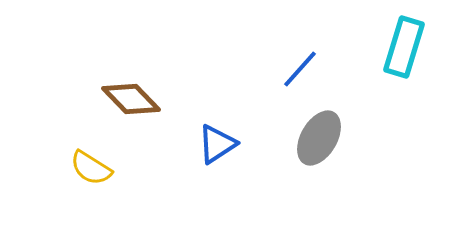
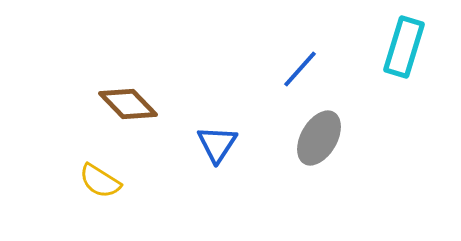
brown diamond: moved 3 px left, 5 px down
blue triangle: rotated 24 degrees counterclockwise
yellow semicircle: moved 9 px right, 13 px down
